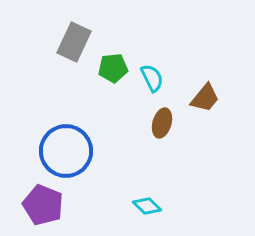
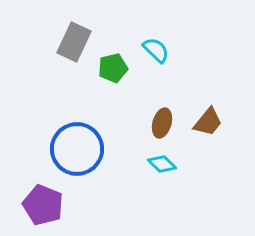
green pentagon: rotated 8 degrees counterclockwise
cyan semicircle: moved 4 px right, 28 px up; rotated 20 degrees counterclockwise
brown trapezoid: moved 3 px right, 24 px down
blue circle: moved 11 px right, 2 px up
cyan diamond: moved 15 px right, 42 px up
